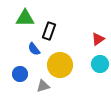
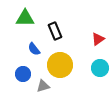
black rectangle: moved 6 px right; rotated 42 degrees counterclockwise
cyan circle: moved 4 px down
blue circle: moved 3 px right
